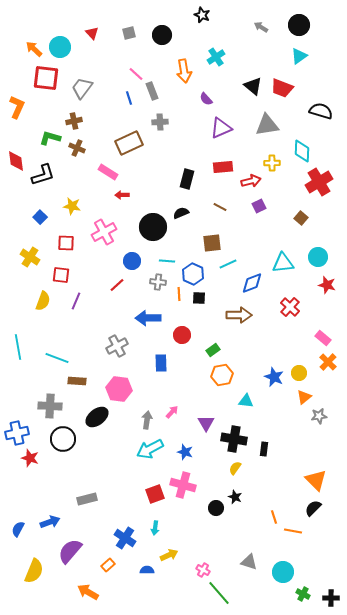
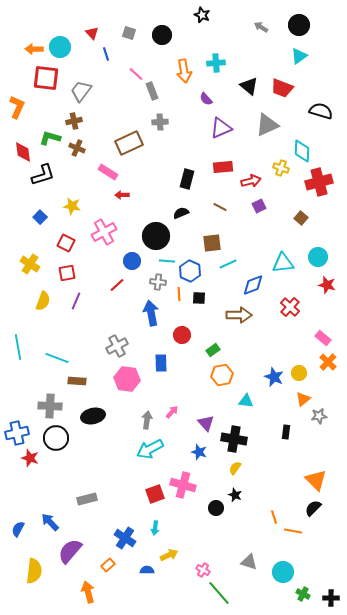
gray square at (129, 33): rotated 32 degrees clockwise
orange arrow at (34, 49): rotated 42 degrees counterclockwise
cyan cross at (216, 57): moved 6 px down; rotated 30 degrees clockwise
black triangle at (253, 86): moved 4 px left
gray trapezoid at (82, 88): moved 1 px left, 3 px down
blue line at (129, 98): moved 23 px left, 44 px up
gray triangle at (267, 125): rotated 15 degrees counterclockwise
red diamond at (16, 161): moved 7 px right, 9 px up
yellow cross at (272, 163): moved 9 px right, 5 px down; rotated 21 degrees clockwise
red cross at (319, 182): rotated 16 degrees clockwise
black circle at (153, 227): moved 3 px right, 9 px down
red square at (66, 243): rotated 24 degrees clockwise
yellow cross at (30, 257): moved 7 px down
blue hexagon at (193, 274): moved 3 px left, 3 px up
red square at (61, 275): moved 6 px right, 2 px up; rotated 18 degrees counterclockwise
blue diamond at (252, 283): moved 1 px right, 2 px down
blue arrow at (148, 318): moved 3 px right, 5 px up; rotated 80 degrees clockwise
pink hexagon at (119, 389): moved 8 px right, 10 px up
orange triangle at (304, 397): moved 1 px left, 2 px down
black ellipse at (97, 417): moved 4 px left, 1 px up; rotated 25 degrees clockwise
purple triangle at (206, 423): rotated 12 degrees counterclockwise
black circle at (63, 439): moved 7 px left, 1 px up
black rectangle at (264, 449): moved 22 px right, 17 px up
blue star at (185, 452): moved 14 px right
black star at (235, 497): moved 2 px up
blue arrow at (50, 522): rotated 114 degrees counterclockwise
yellow semicircle at (34, 571): rotated 15 degrees counterclockwise
orange arrow at (88, 592): rotated 45 degrees clockwise
